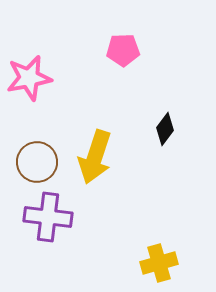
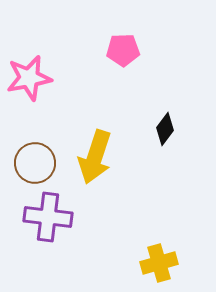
brown circle: moved 2 px left, 1 px down
